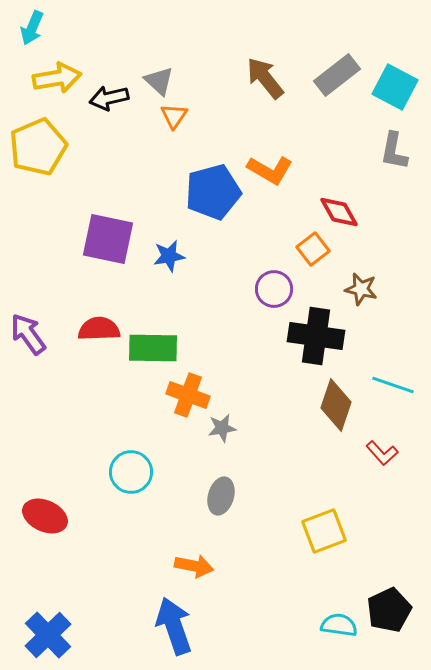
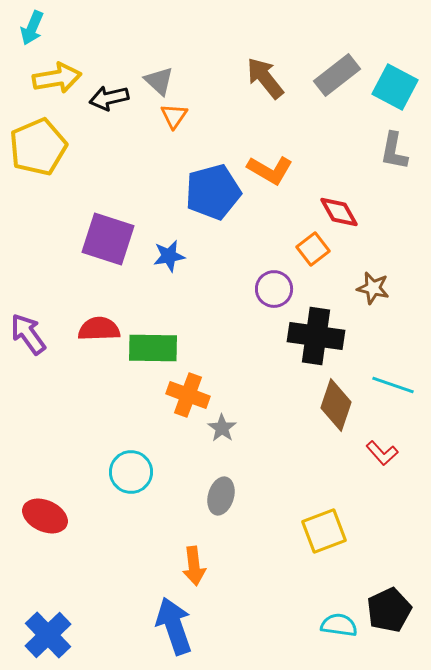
purple square: rotated 6 degrees clockwise
brown star: moved 12 px right, 1 px up
gray star: rotated 28 degrees counterclockwise
orange arrow: rotated 72 degrees clockwise
